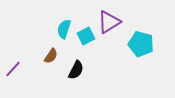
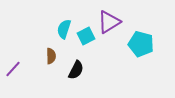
brown semicircle: rotated 35 degrees counterclockwise
